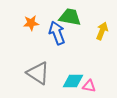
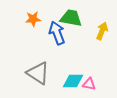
green trapezoid: moved 1 px right, 1 px down
orange star: moved 2 px right, 4 px up
pink triangle: moved 2 px up
